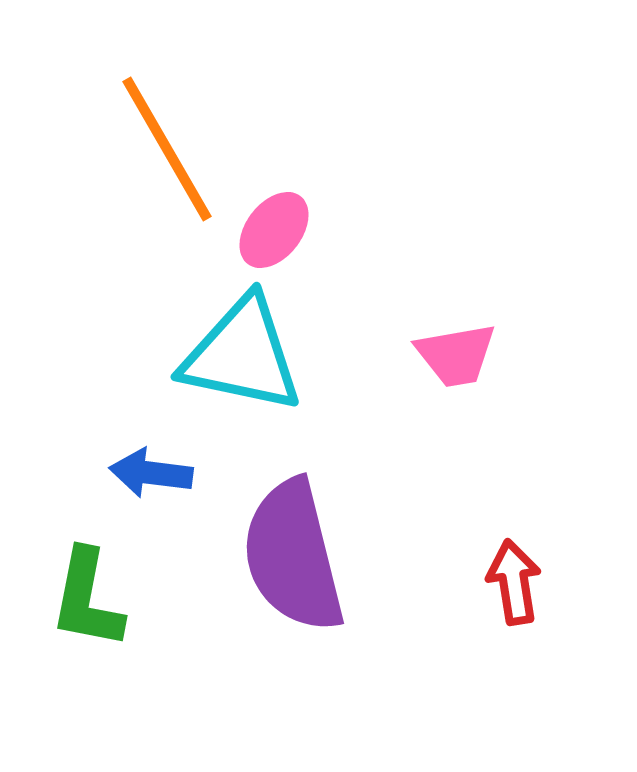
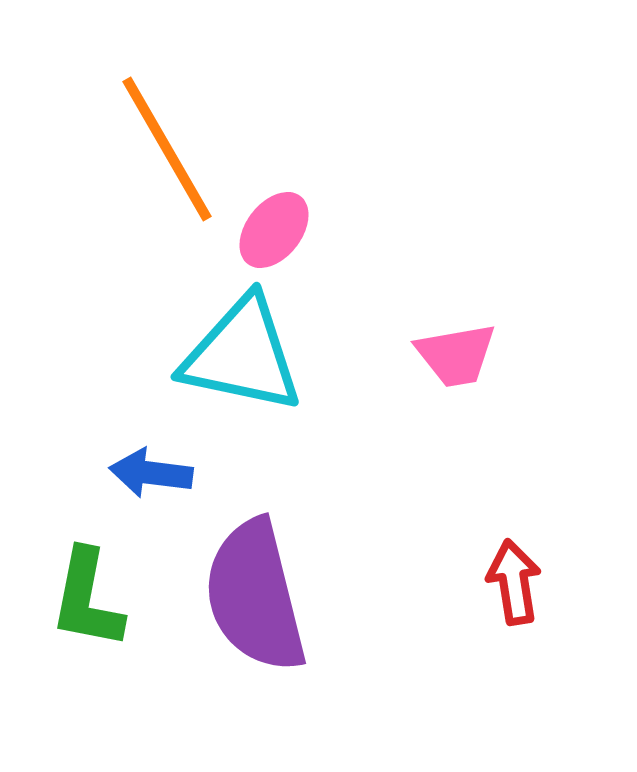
purple semicircle: moved 38 px left, 40 px down
